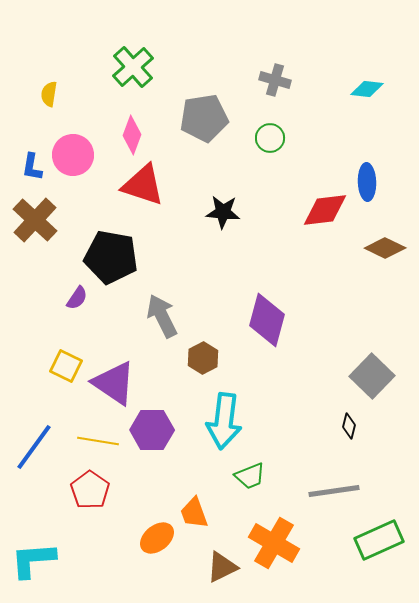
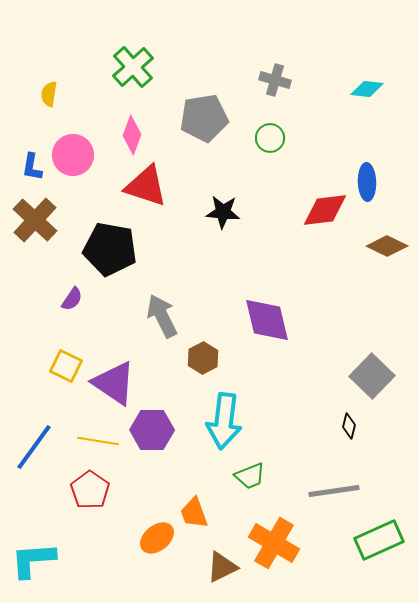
red triangle: moved 3 px right, 1 px down
brown diamond: moved 2 px right, 2 px up
black pentagon: moved 1 px left, 8 px up
purple semicircle: moved 5 px left, 1 px down
purple diamond: rotated 28 degrees counterclockwise
